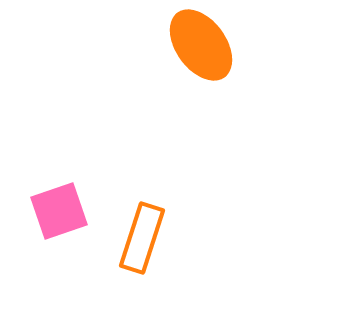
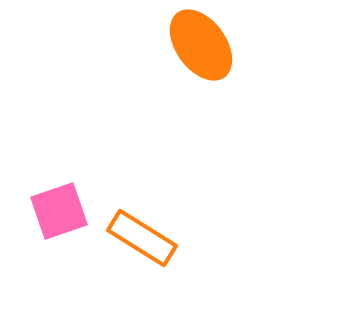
orange rectangle: rotated 76 degrees counterclockwise
